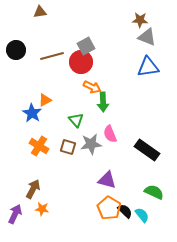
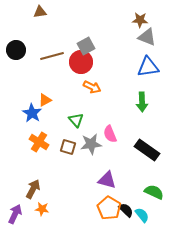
green arrow: moved 39 px right
orange cross: moved 4 px up
black semicircle: moved 1 px right, 1 px up
